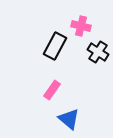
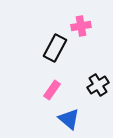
pink cross: rotated 24 degrees counterclockwise
black rectangle: moved 2 px down
black cross: moved 33 px down; rotated 25 degrees clockwise
